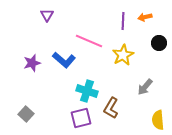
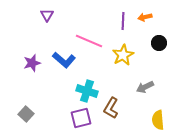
gray arrow: rotated 24 degrees clockwise
